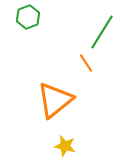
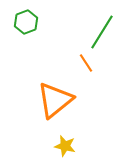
green hexagon: moved 2 px left, 5 px down
